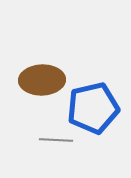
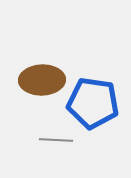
blue pentagon: moved 5 px up; rotated 21 degrees clockwise
